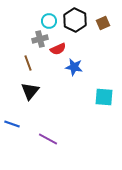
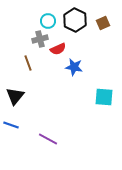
cyan circle: moved 1 px left
black triangle: moved 15 px left, 5 px down
blue line: moved 1 px left, 1 px down
